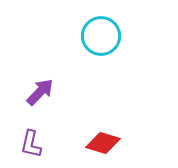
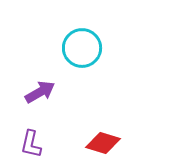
cyan circle: moved 19 px left, 12 px down
purple arrow: rotated 16 degrees clockwise
